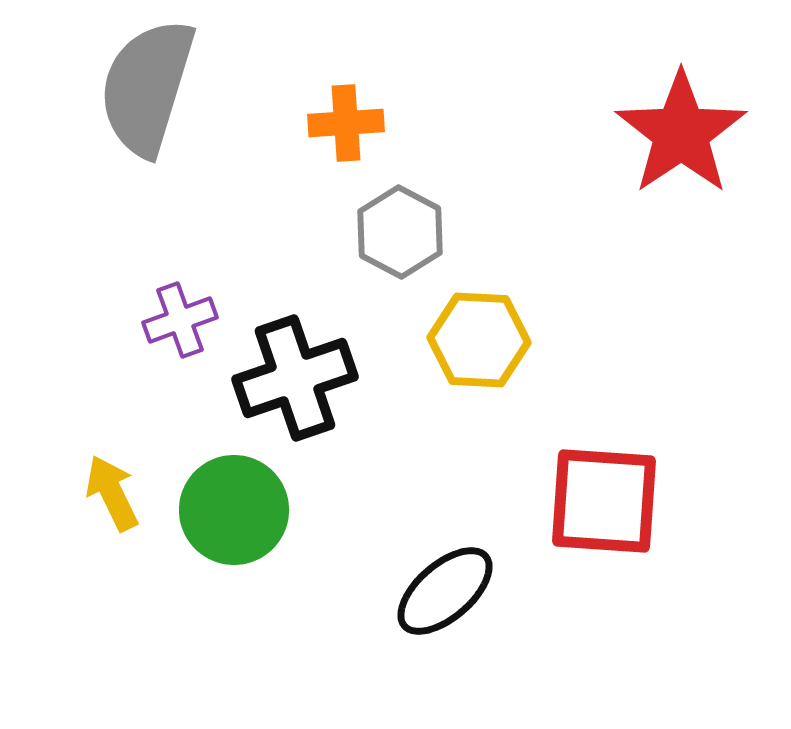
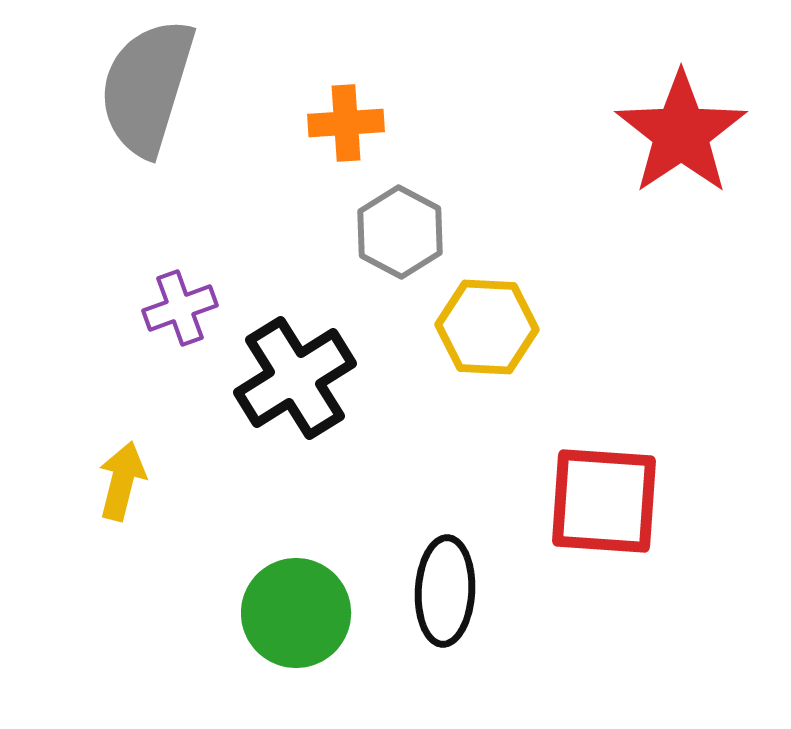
purple cross: moved 12 px up
yellow hexagon: moved 8 px right, 13 px up
black cross: rotated 13 degrees counterclockwise
yellow arrow: moved 10 px right, 12 px up; rotated 40 degrees clockwise
green circle: moved 62 px right, 103 px down
black ellipse: rotated 46 degrees counterclockwise
